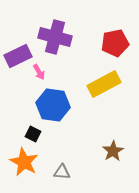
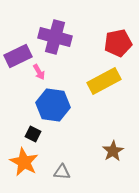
red pentagon: moved 3 px right
yellow rectangle: moved 3 px up
